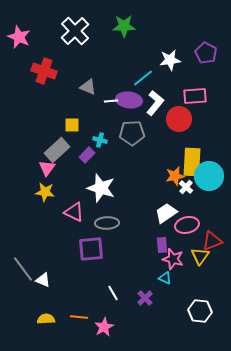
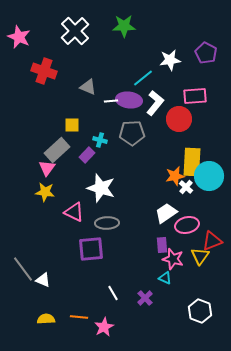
white hexagon at (200, 311): rotated 15 degrees clockwise
